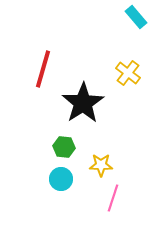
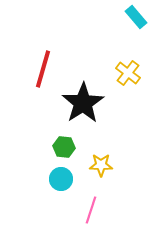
pink line: moved 22 px left, 12 px down
